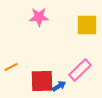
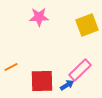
yellow square: rotated 20 degrees counterclockwise
blue arrow: moved 8 px right, 1 px up
